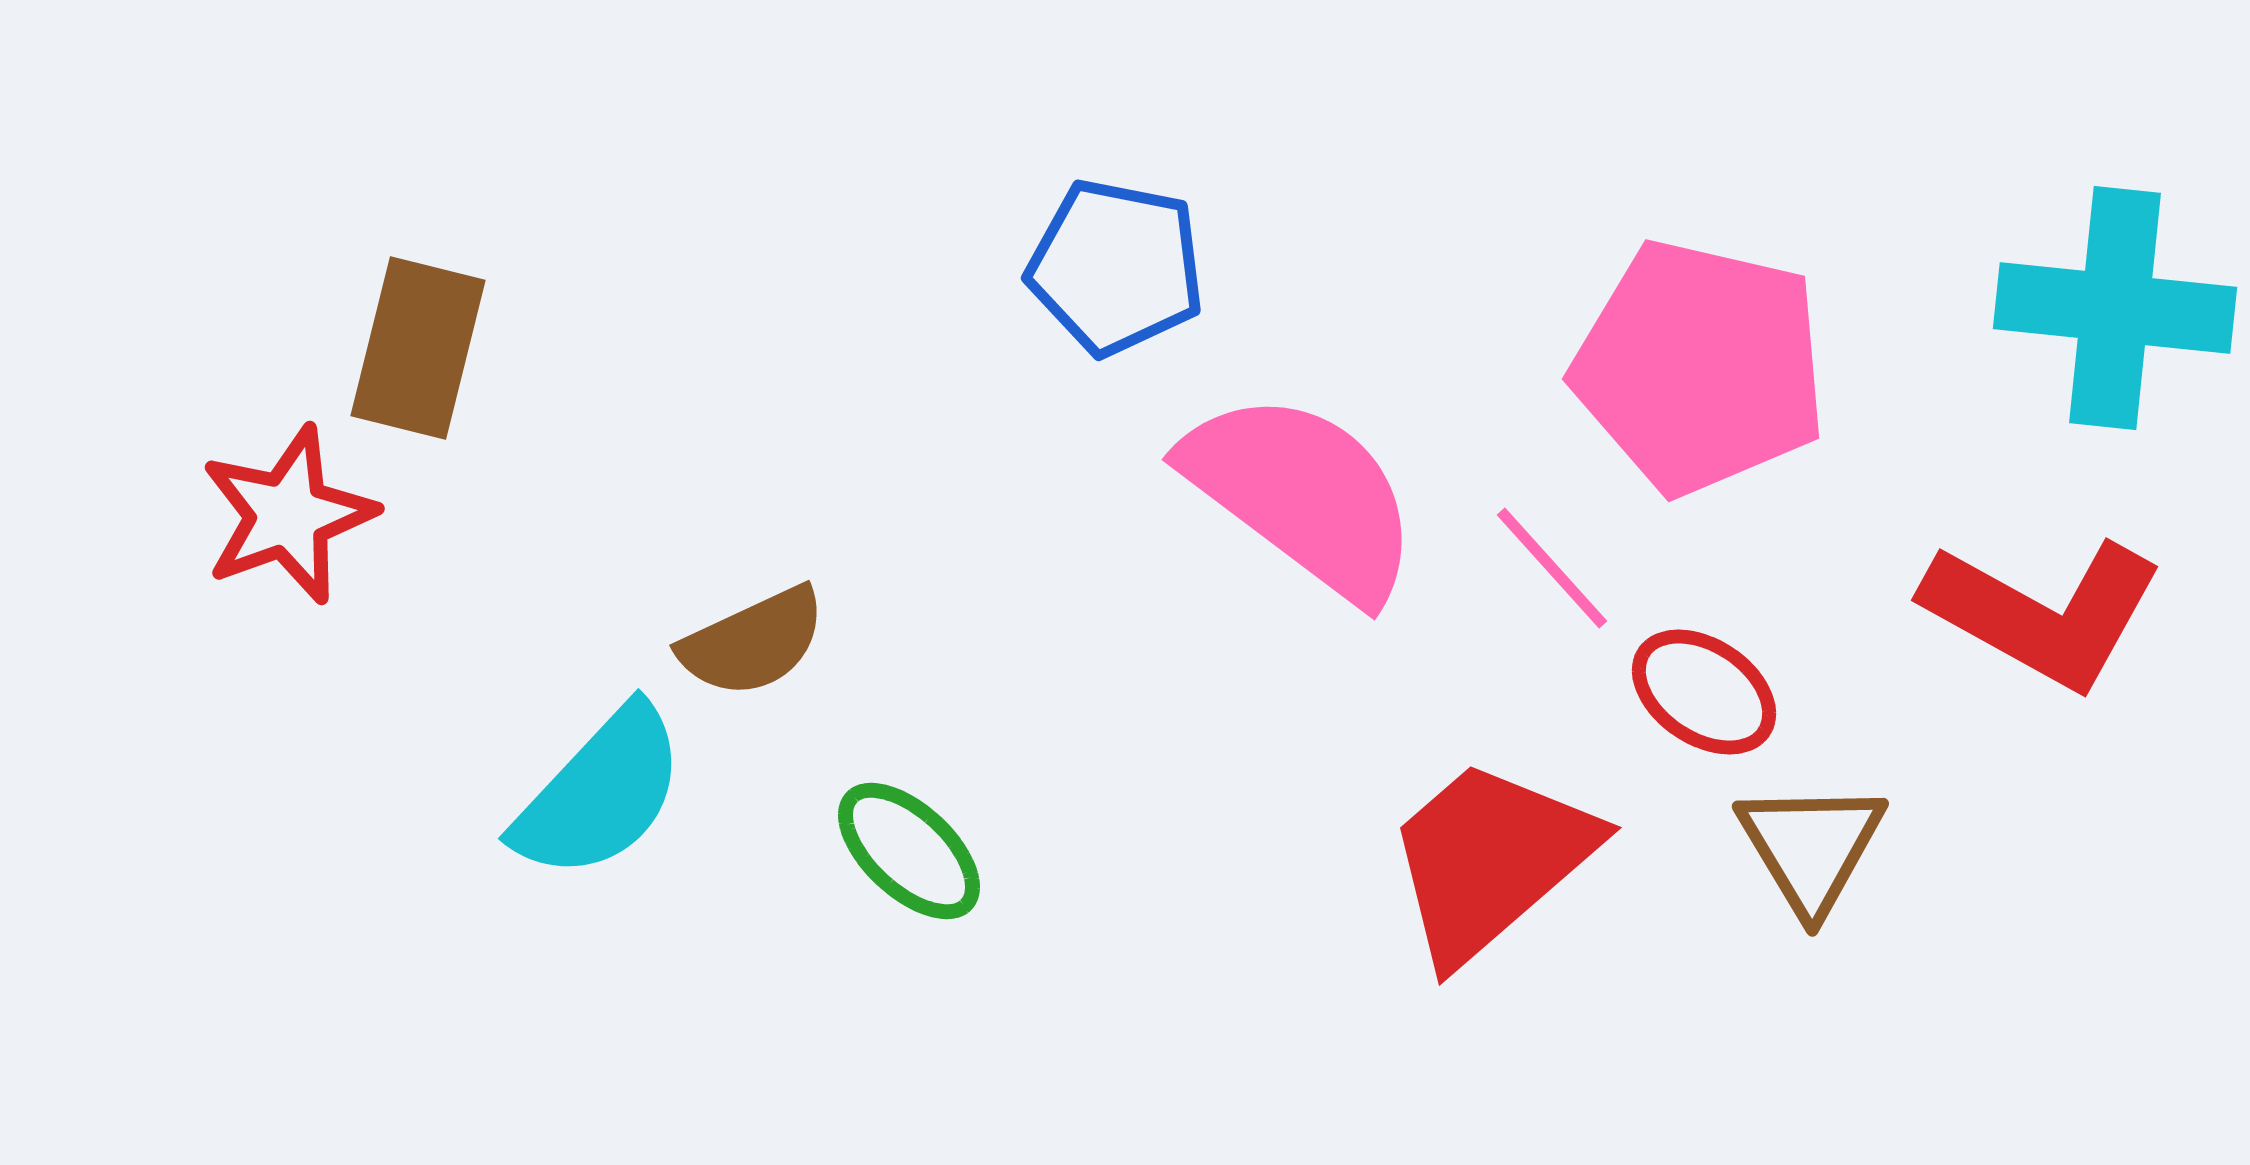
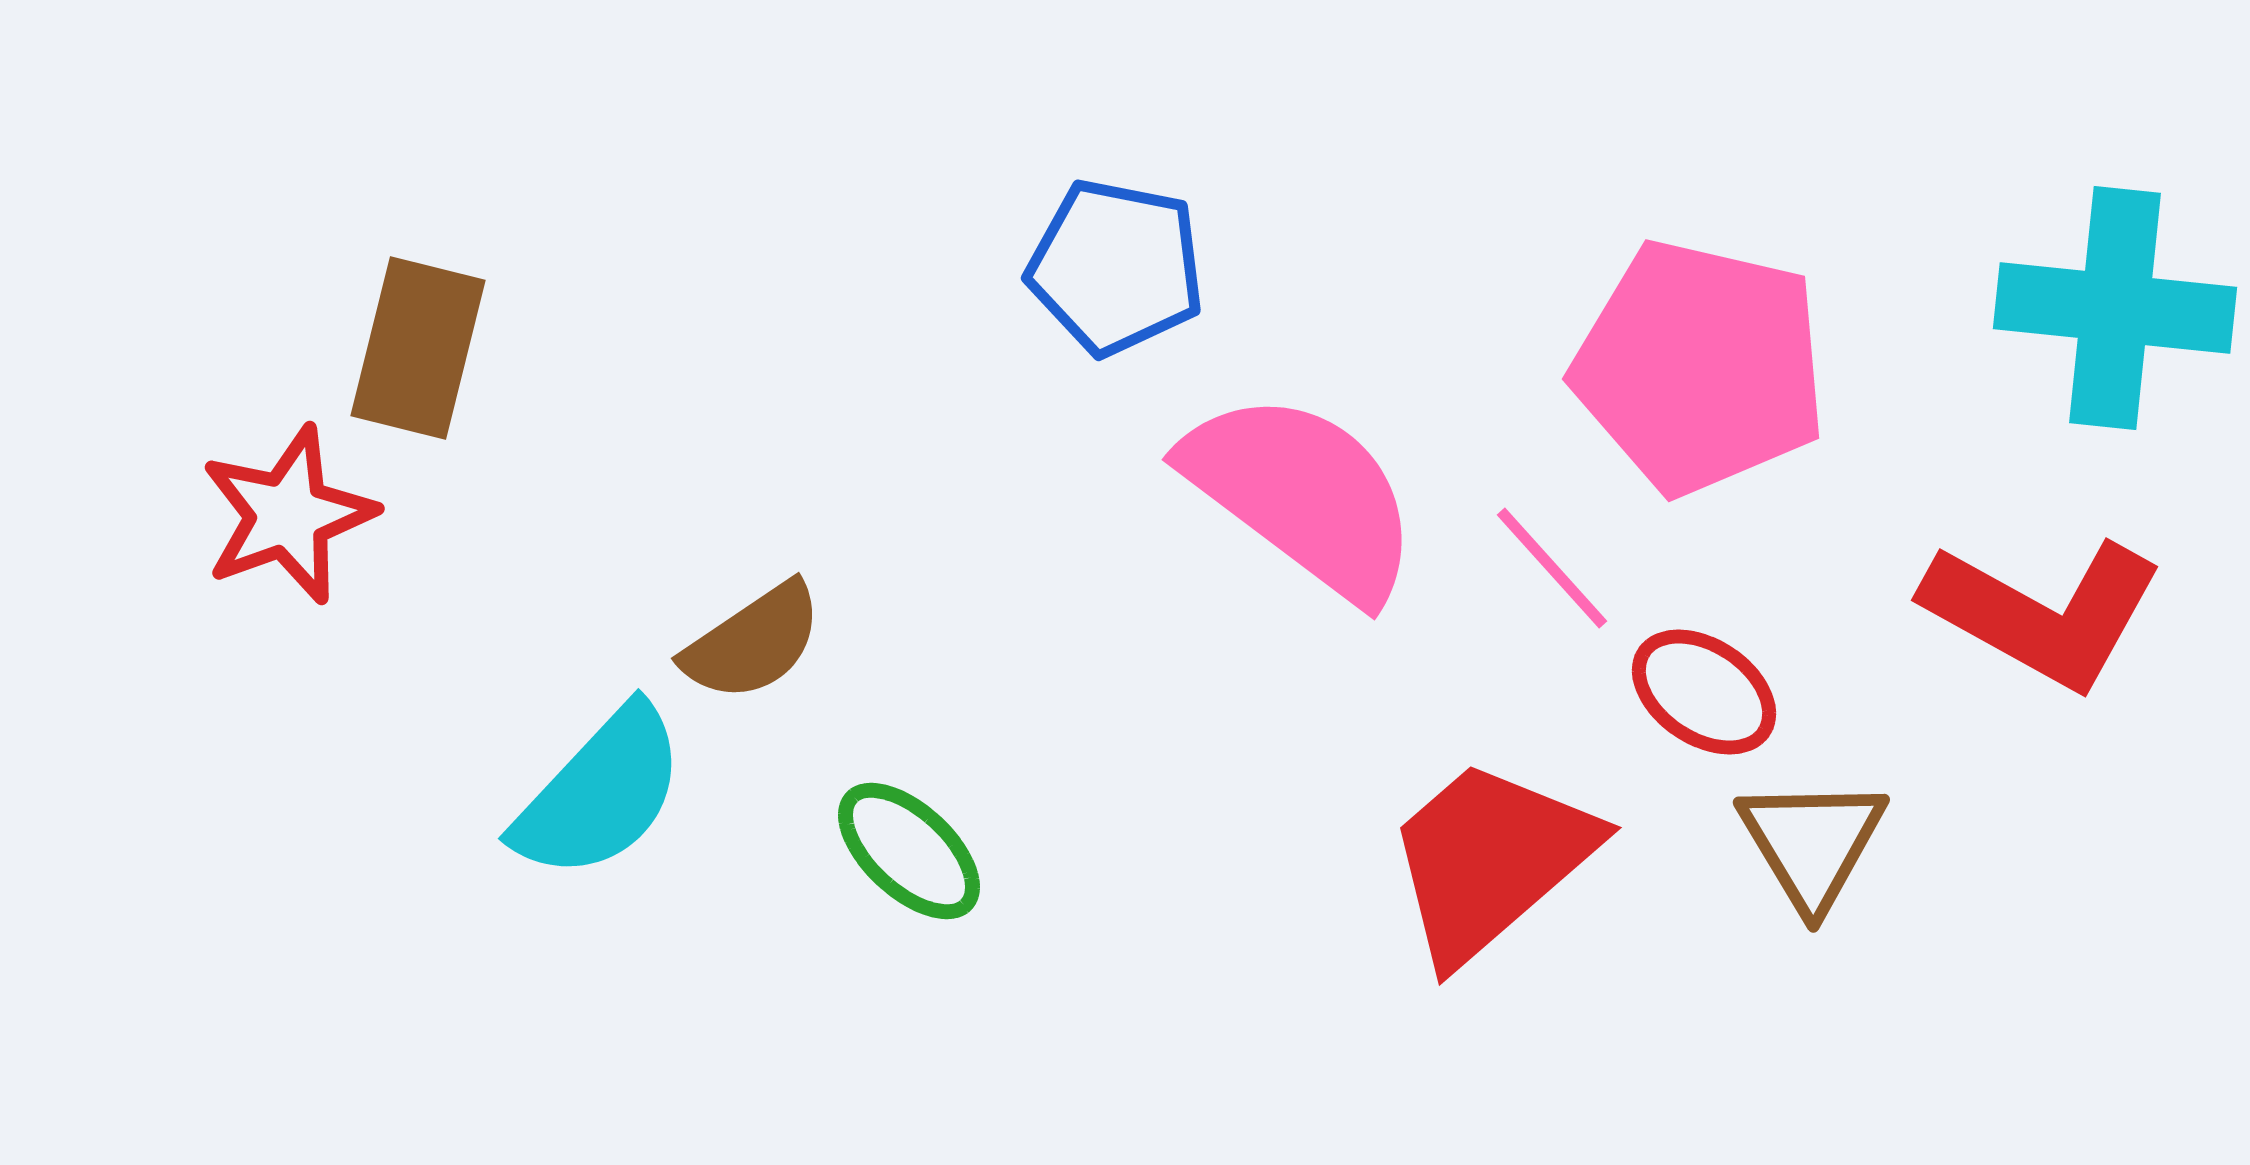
brown semicircle: rotated 9 degrees counterclockwise
brown triangle: moved 1 px right, 4 px up
